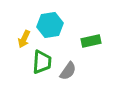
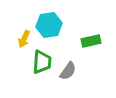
cyan hexagon: moved 1 px left
